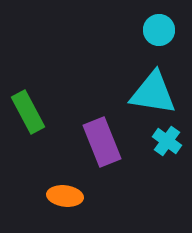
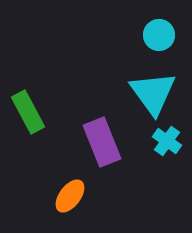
cyan circle: moved 5 px down
cyan triangle: rotated 45 degrees clockwise
orange ellipse: moved 5 px right; rotated 60 degrees counterclockwise
